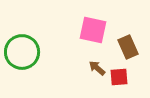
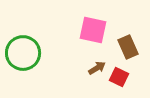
green circle: moved 1 px right, 1 px down
brown arrow: rotated 108 degrees clockwise
red square: rotated 30 degrees clockwise
